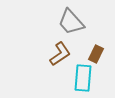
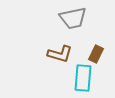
gray trapezoid: moved 2 px right, 4 px up; rotated 60 degrees counterclockwise
brown L-shape: rotated 50 degrees clockwise
